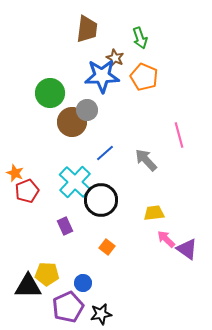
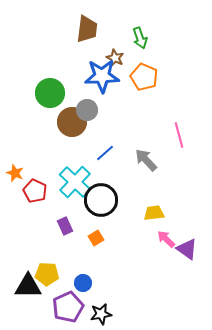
red pentagon: moved 8 px right; rotated 25 degrees counterclockwise
orange square: moved 11 px left, 9 px up; rotated 21 degrees clockwise
